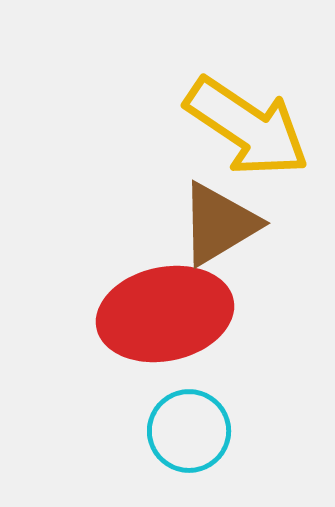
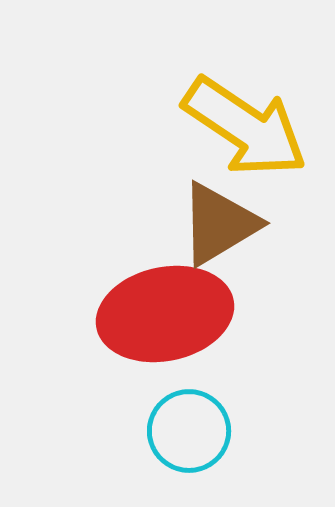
yellow arrow: moved 2 px left
